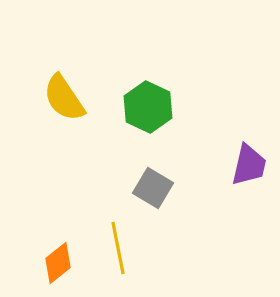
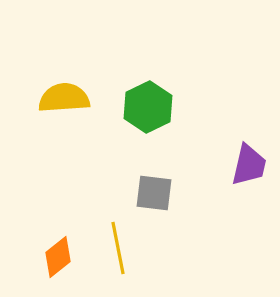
yellow semicircle: rotated 120 degrees clockwise
green hexagon: rotated 9 degrees clockwise
gray square: moved 1 px right, 5 px down; rotated 24 degrees counterclockwise
orange diamond: moved 6 px up
